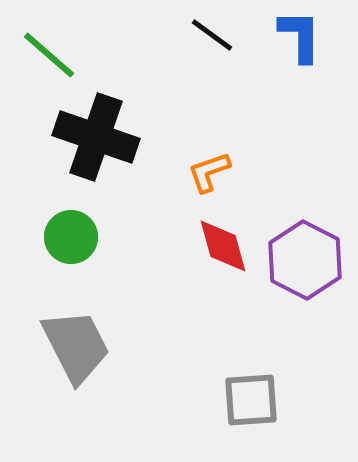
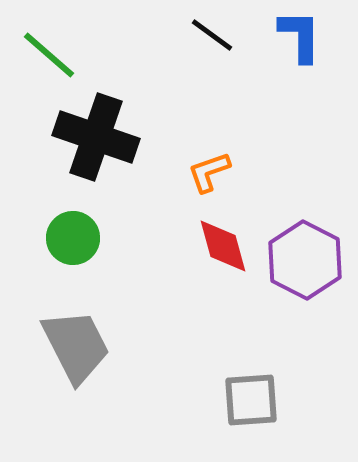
green circle: moved 2 px right, 1 px down
